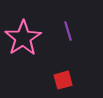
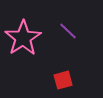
purple line: rotated 30 degrees counterclockwise
